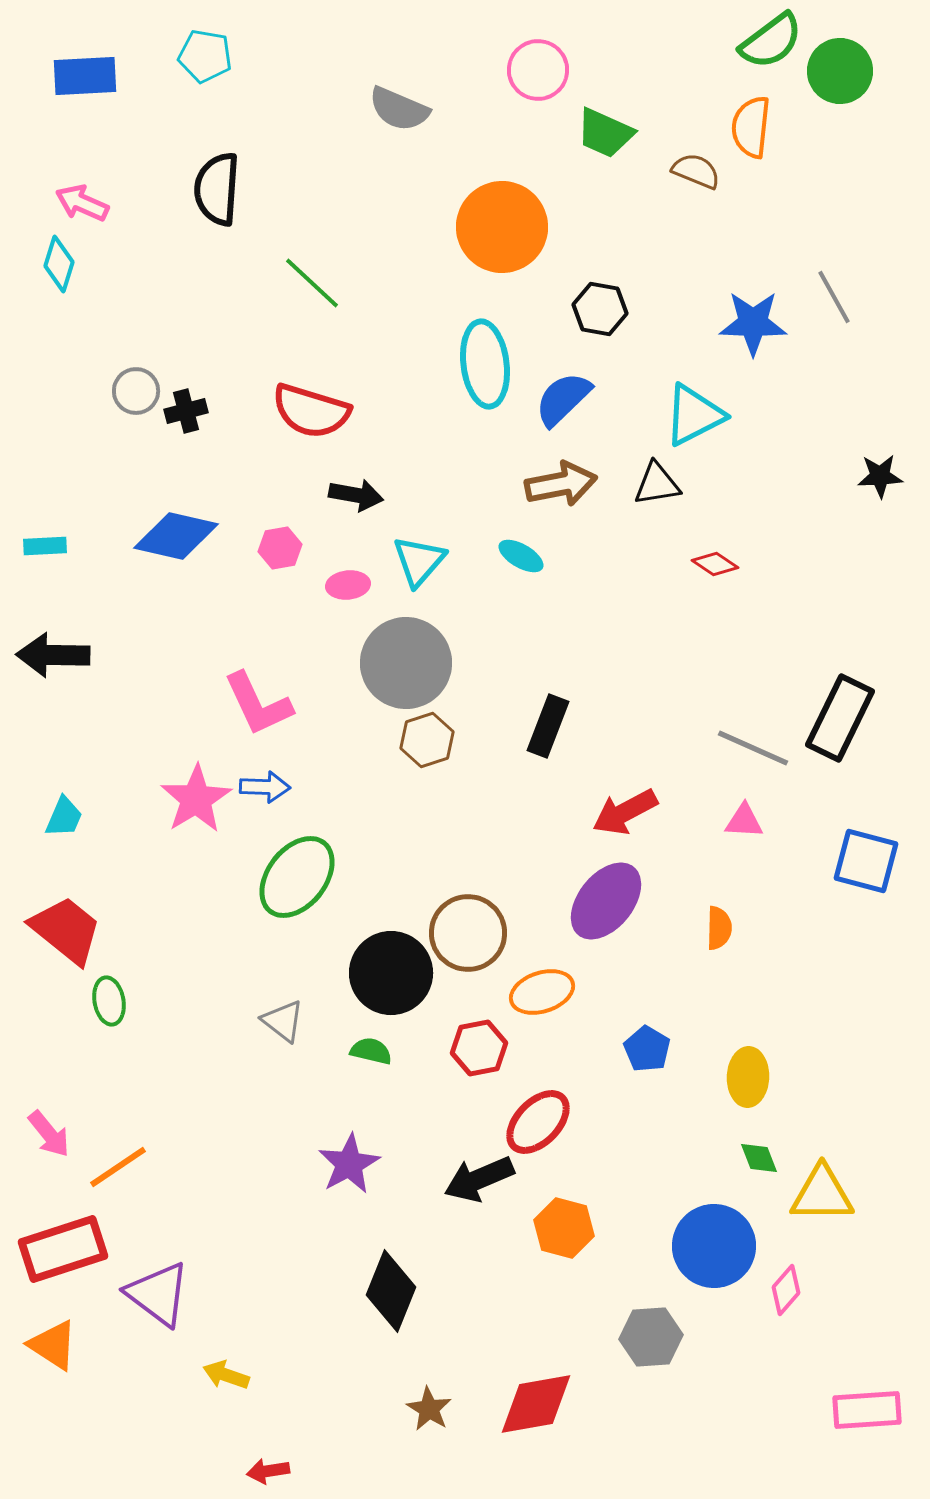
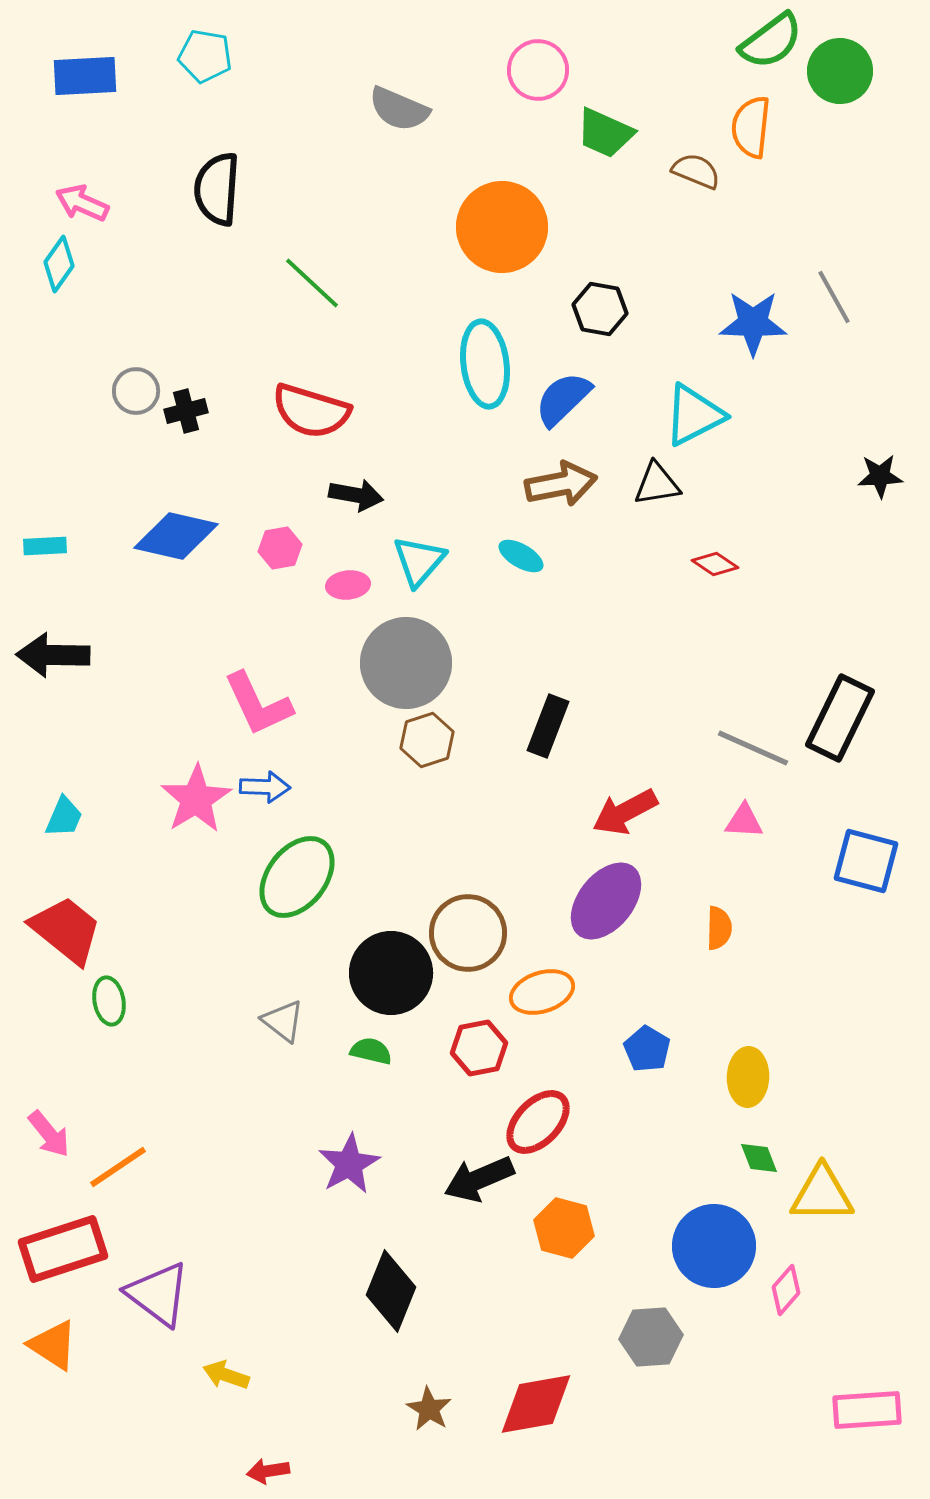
cyan diamond at (59, 264): rotated 18 degrees clockwise
